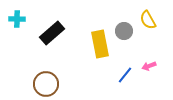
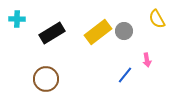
yellow semicircle: moved 9 px right, 1 px up
black rectangle: rotated 10 degrees clockwise
yellow rectangle: moved 2 px left, 12 px up; rotated 64 degrees clockwise
pink arrow: moved 2 px left, 6 px up; rotated 80 degrees counterclockwise
brown circle: moved 5 px up
